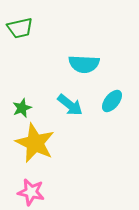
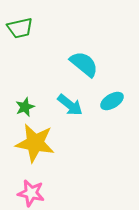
cyan semicircle: rotated 144 degrees counterclockwise
cyan ellipse: rotated 20 degrees clockwise
green star: moved 3 px right, 1 px up
yellow star: rotated 15 degrees counterclockwise
pink star: moved 1 px down
